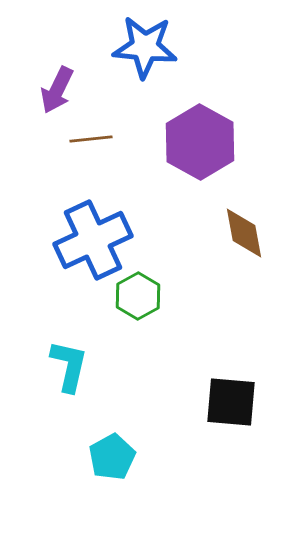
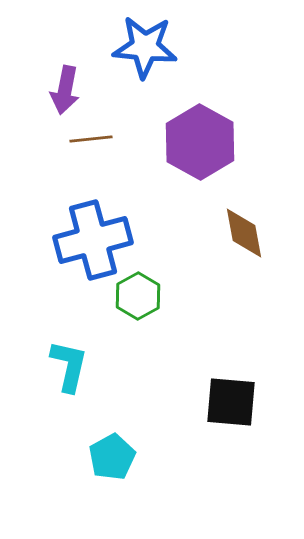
purple arrow: moved 8 px right; rotated 15 degrees counterclockwise
blue cross: rotated 10 degrees clockwise
